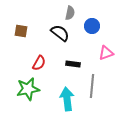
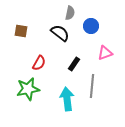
blue circle: moved 1 px left
pink triangle: moved 1 px left
black rectangle: moved 1 px right; rotated 64 degrees counterclockwise
